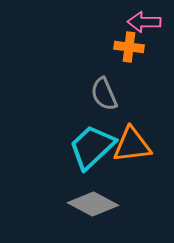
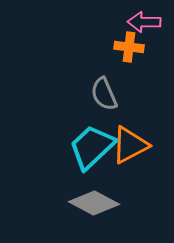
orange triangle: moved 2 px left; rotated 21 degrees counterclockwise
gray diamond: moved 1 px right, 1 px up
